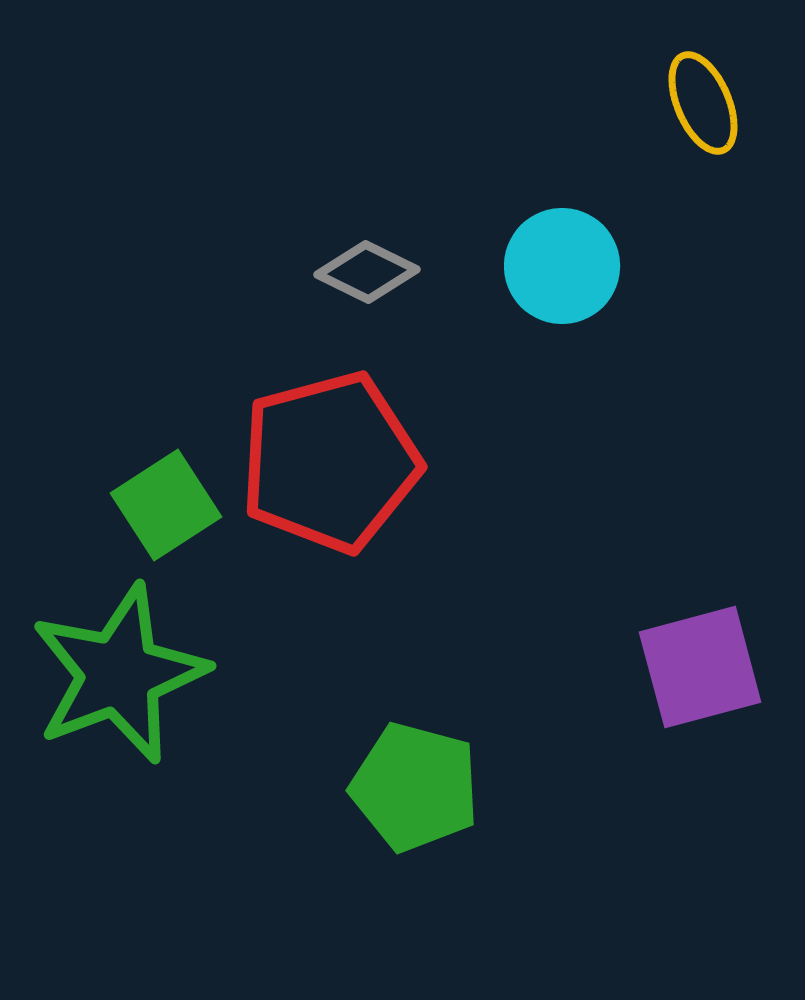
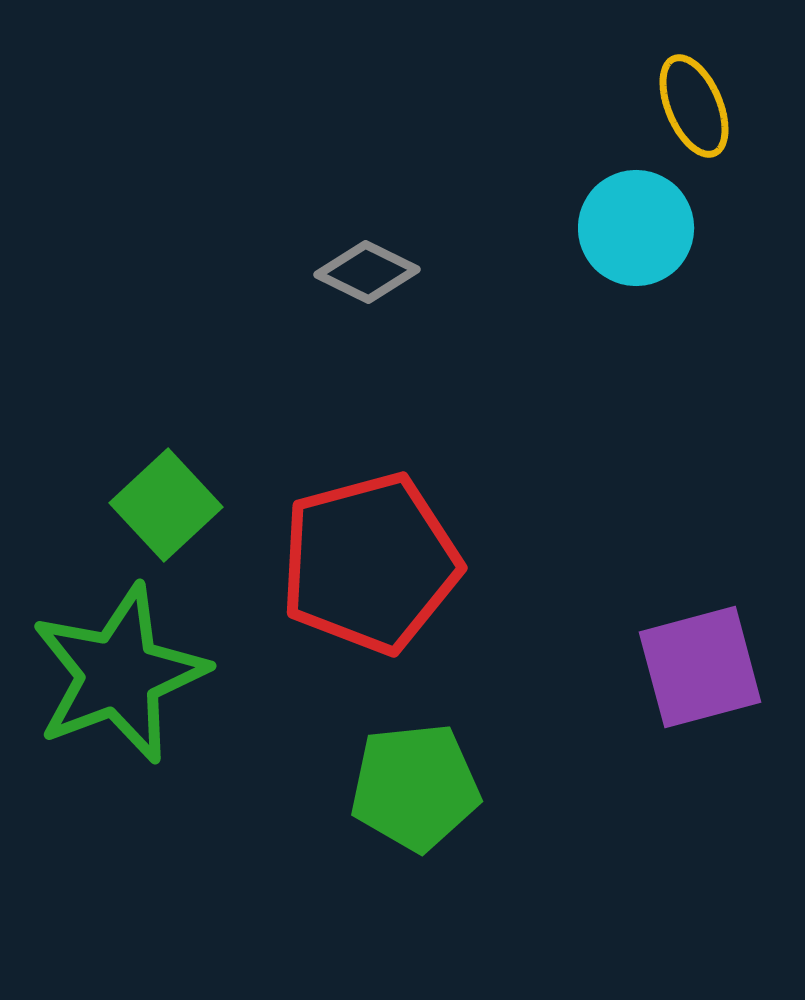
yellow ellipse: moved 9 px left, 3 px down
cyan circle: moved 74 px right, 38 px up
red pentagon: moved 40 px right, 101 px down
green square: rotated 10 degrees counterclockwise
green pentagon: rotated 21 degrees counterclockwise
